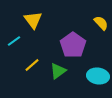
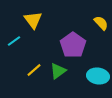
yellow line: moved 2 px right, 5 px down
